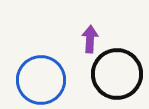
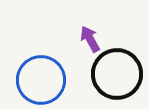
purple arrow: rotated 32 degrees counterclockwise
